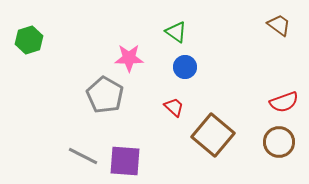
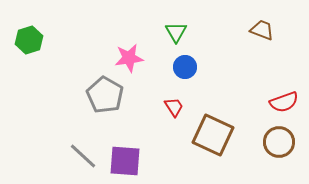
brown trapezoid: moved 17 px left, 5 px down; rotated 15 degrees counterclockwise
green triangle: rotated 25 degrees clockwise
pink star: rotated 8 degrees counterclockwise
red trapezoid: rotated 15 degrees clockwise
brown square: rotated 15 degrees counterclockwise
gray line: rotated 16 degrees clockwise
